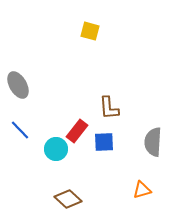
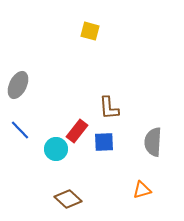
gray ellipse: rotated 56 degrees clockwise
